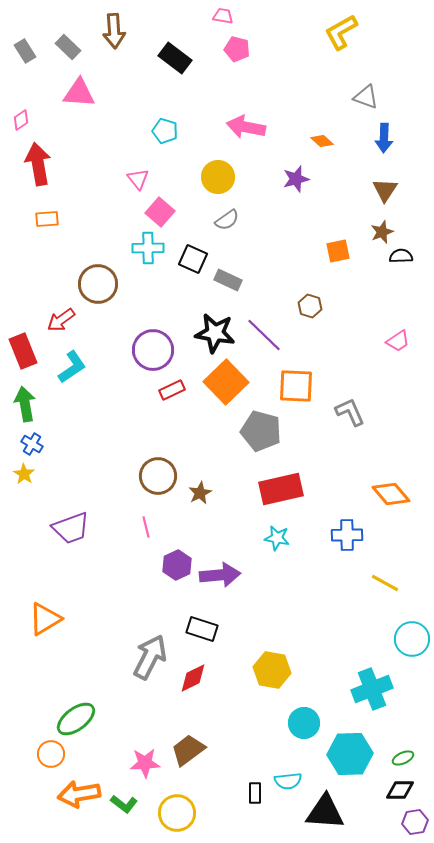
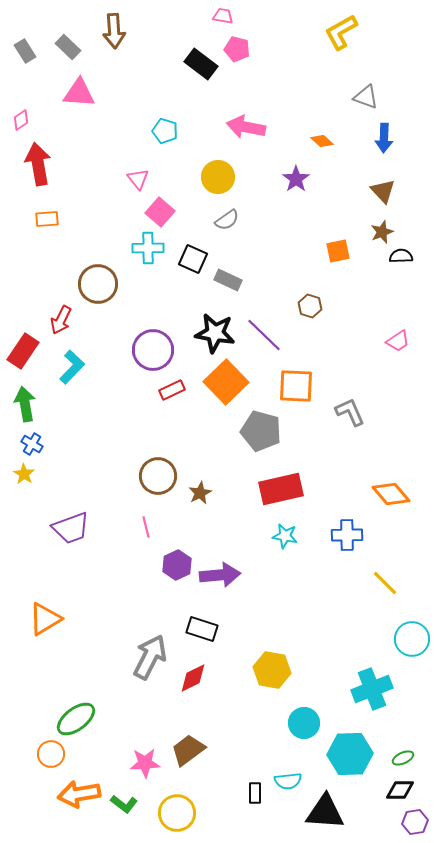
black rectangle at (175, 58): moved 26 px right, 6 px down
purple star at (296, 179): rotated 20 degrees counterclockwise
brown triangle at (385, 190): moved 2 px left, 1 px down; rotated 16 degrees counterclockwise
red arrow at (61, 320): rotated 28 degrees counterclockwise
red rectangle at (23, 351): rotated 56 degrees clockwise
cyan L-shape at (72, 367): rotated 12 degrees counterclockwise
cyan star at (277, 538): moved 8 px right, 2 px up
yellow line at (385, 583): rotated 16 degrees clockwise
